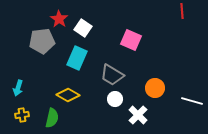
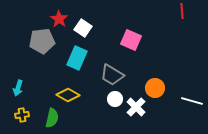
white cross: moved 2 px left, 8 px up
